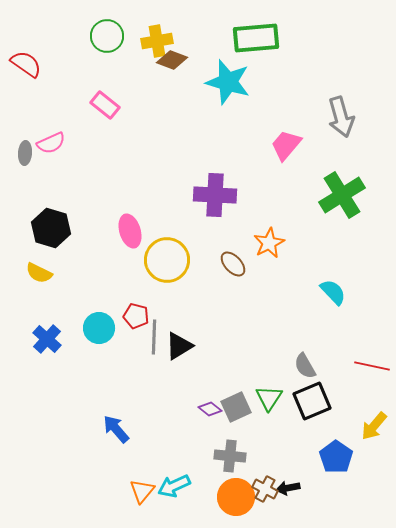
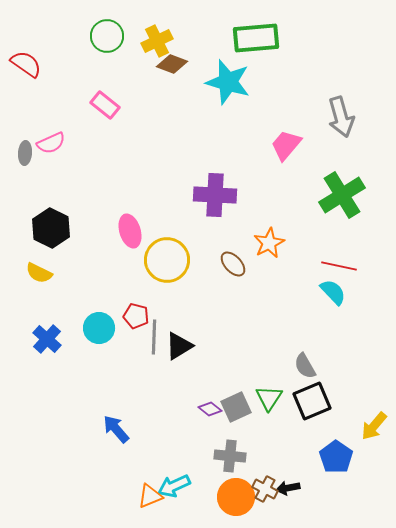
yellow cross: rotated 16 degrees counterclockwise
brown diamond: moved 4 px down
black hexagon: rotated 9 degrees clockwise
red line: moved 33 px left, 100 px up
orange triangle: moved 8 px right, 5 px down; rotated 28 degrees clockwise
